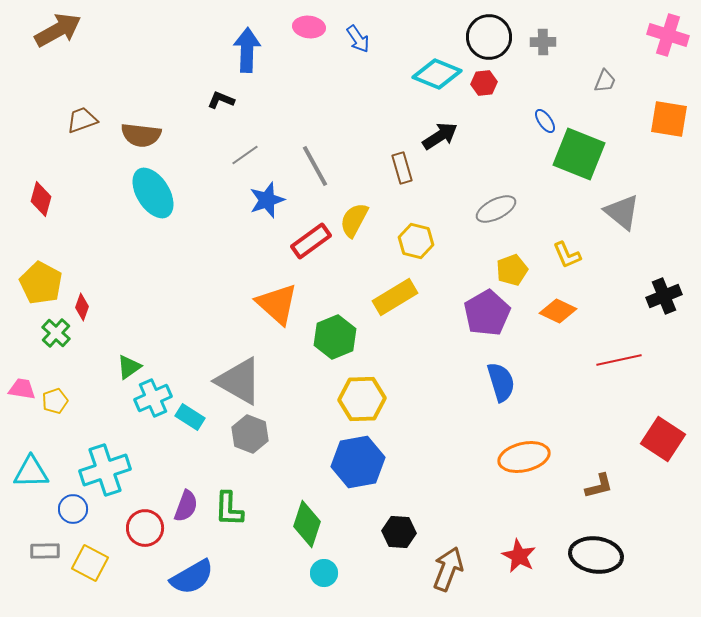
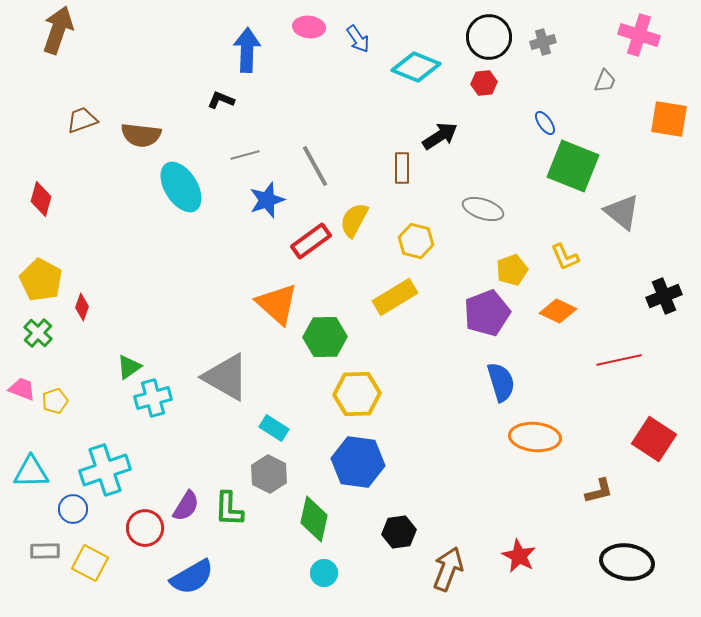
brown arrow at (58, 30): rotated 42 degrees counterclockwise
pink cross at (668, 35): moved 29 px left
gray cross at (543, 42): rotated 15 degrees counterclockwise
cyan diamond at (437, 74): moved 21 px left, 7 px up
blue ellipse at (545, 121): moved 2 px down
green square at (579, 154): moved 6 px left, 12 px down
gray line at (245, 155): rotated 20 degrees clockwise
brown rectangle at (402, 168): rotated 16 degrees clockwise
cyan ellipse at (153, 193): moved 28 px right, 6 px up
gray ellipse at (496, 209): moved 13 px left; rotated 45 degrees clockwise
yellow L-shape at (567, 255): moved 2 px left, 2 px down
yellow pentagon at (41, 283): moved 3 px up
purple pentagon at (487, 313): rotated 9 degrees clockwise
green cross at (56, 333): moved 18 px left
green hexagon at (335, 337): moved 10 px left; rotated 21 degrees clockwise
gray triangle at (239, 381): moved 13 px left, 4 px up
pink trapezoid at (22, 389): rotated 12 degrees clockwise
cyan cross at (153, 398): rotated 9 degrees clockwise
yellow hexagon at (362, 399): moved 5 px left, 5 px up
cyan rectangle at (190, 417): moved 84 px right, 11 px down
gray hexagon at (250, 434): moved 19 px right, 40 px down; rotated 6 degrees clockwise
red square at (663, 439): moved 9 px left
orange ellipse at (524, 457): moved 11 px right, 20 px up; rotated 18 degrees clockwise
blue hexagon at (358, 462): rotated 18 degrees clockwise
brown L-shape at (599, 486): moved 5 px down
purple semicircle at (186, 506): rotated 12 degrees clockwise
green diamond at (307, 524): moved 7 px right, 5 px up; rotated 6 degrees counterclockwise
black hexagon at (399, 532): rotated 12 degrees counterclockwise
black ellipse at (596, 555): moved 31 px right, 7 px down
